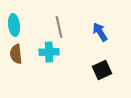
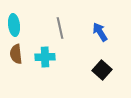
gray line: moved 1 px right, 1 px down
cyan cross: moved 4 px left, 5 px down
black square: rotated 24 degrees counterclockwise
